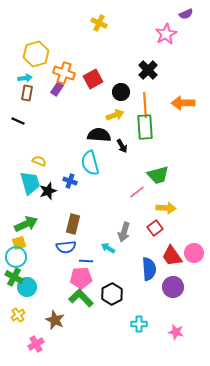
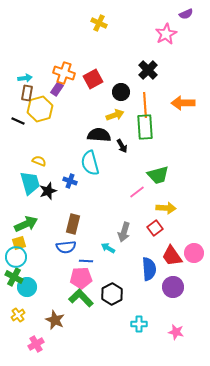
yellow hexagon at (36, 54): moved 4 px right, 55 px down
